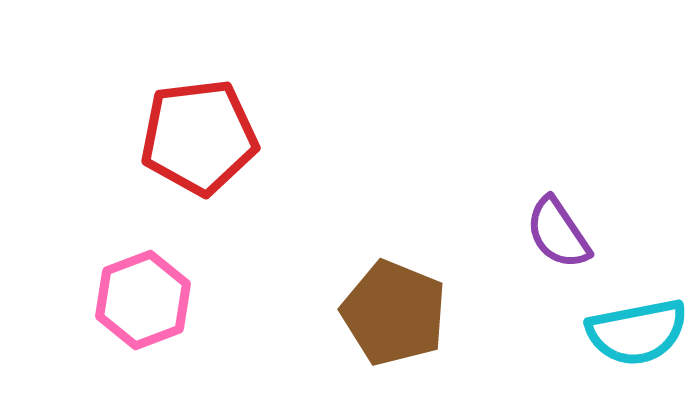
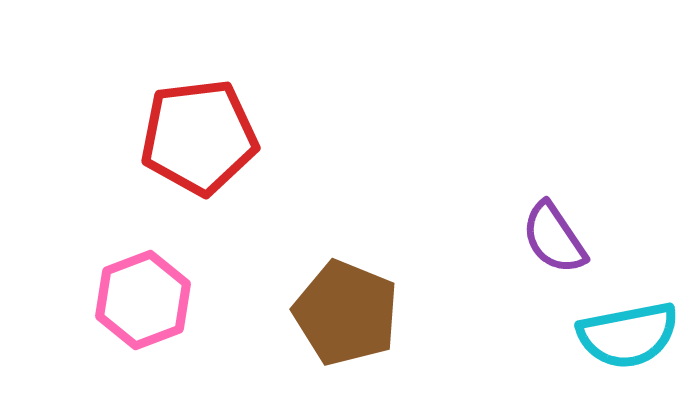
purple semicircle: moved 4 px left, 5 px down
brown pentagon: moved 48 px left
cyan semicircle: moved 9 px left, 3 px down
